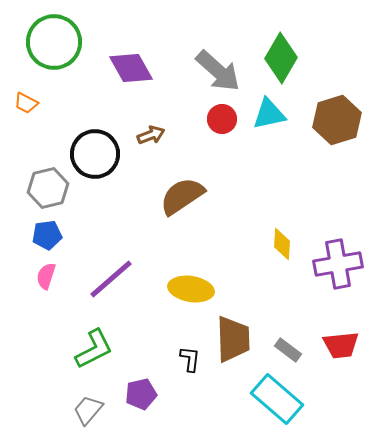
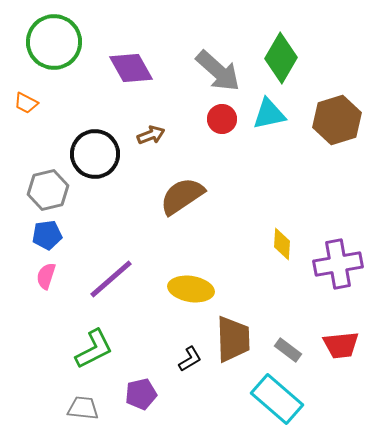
gray hexagon: moved 2 px down
black L-shape: rotated 52 degrees clockwise
gray trapezoid: moved 5 px left, 2 px up; rotated 56 degrees clockwise
